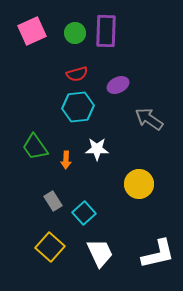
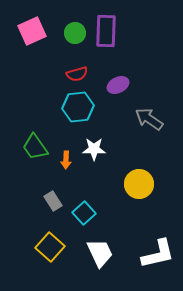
white star: moved 3 px left
